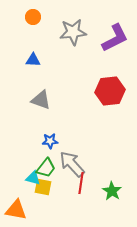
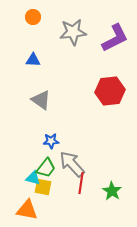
gray triangle: rotated 15 degrees clockwise
blue star: moved 1 px right
orange triangle: moved 11 px right
